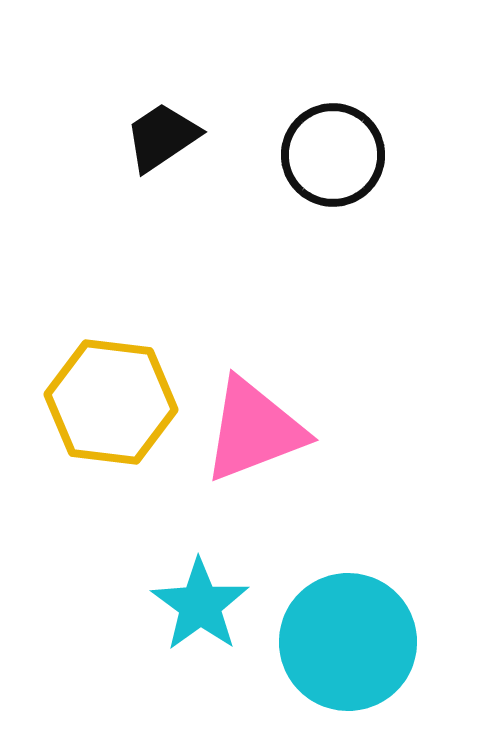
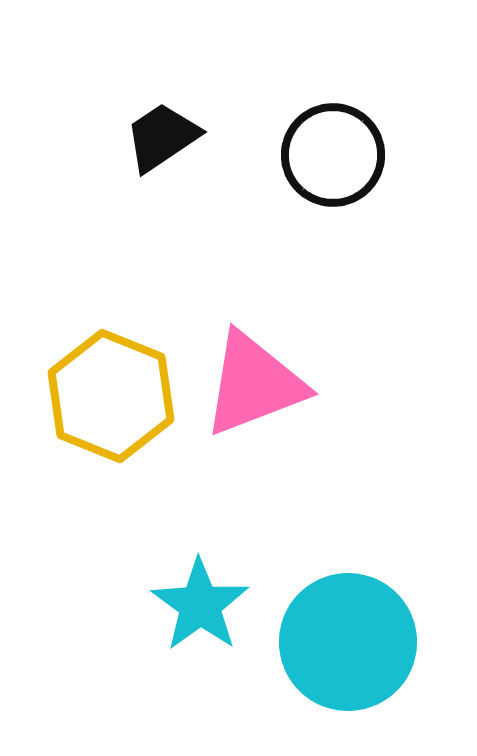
yellow hexagon: moved 6 px up; rotated 15 degrees clockwise
pink triangle: moved 46 px up
